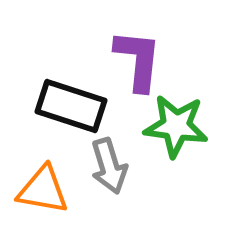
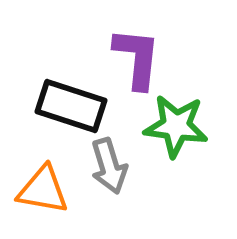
purple L-shape: moved 1 px left, 2 px up
